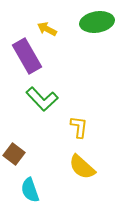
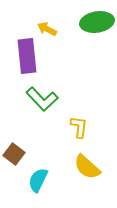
purple rectangle: rotated 24 degrees clockwise
yellow semicircle: moved 5 px right
cyan semicircle: moved 8 px right, 10 px up; rotated 45 degrees clockwise
